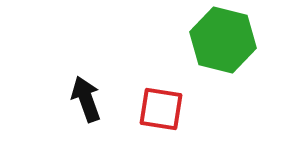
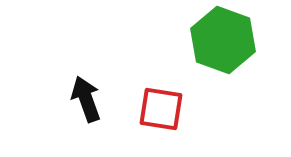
green hexagon: rotated 6 degrees clockwise
